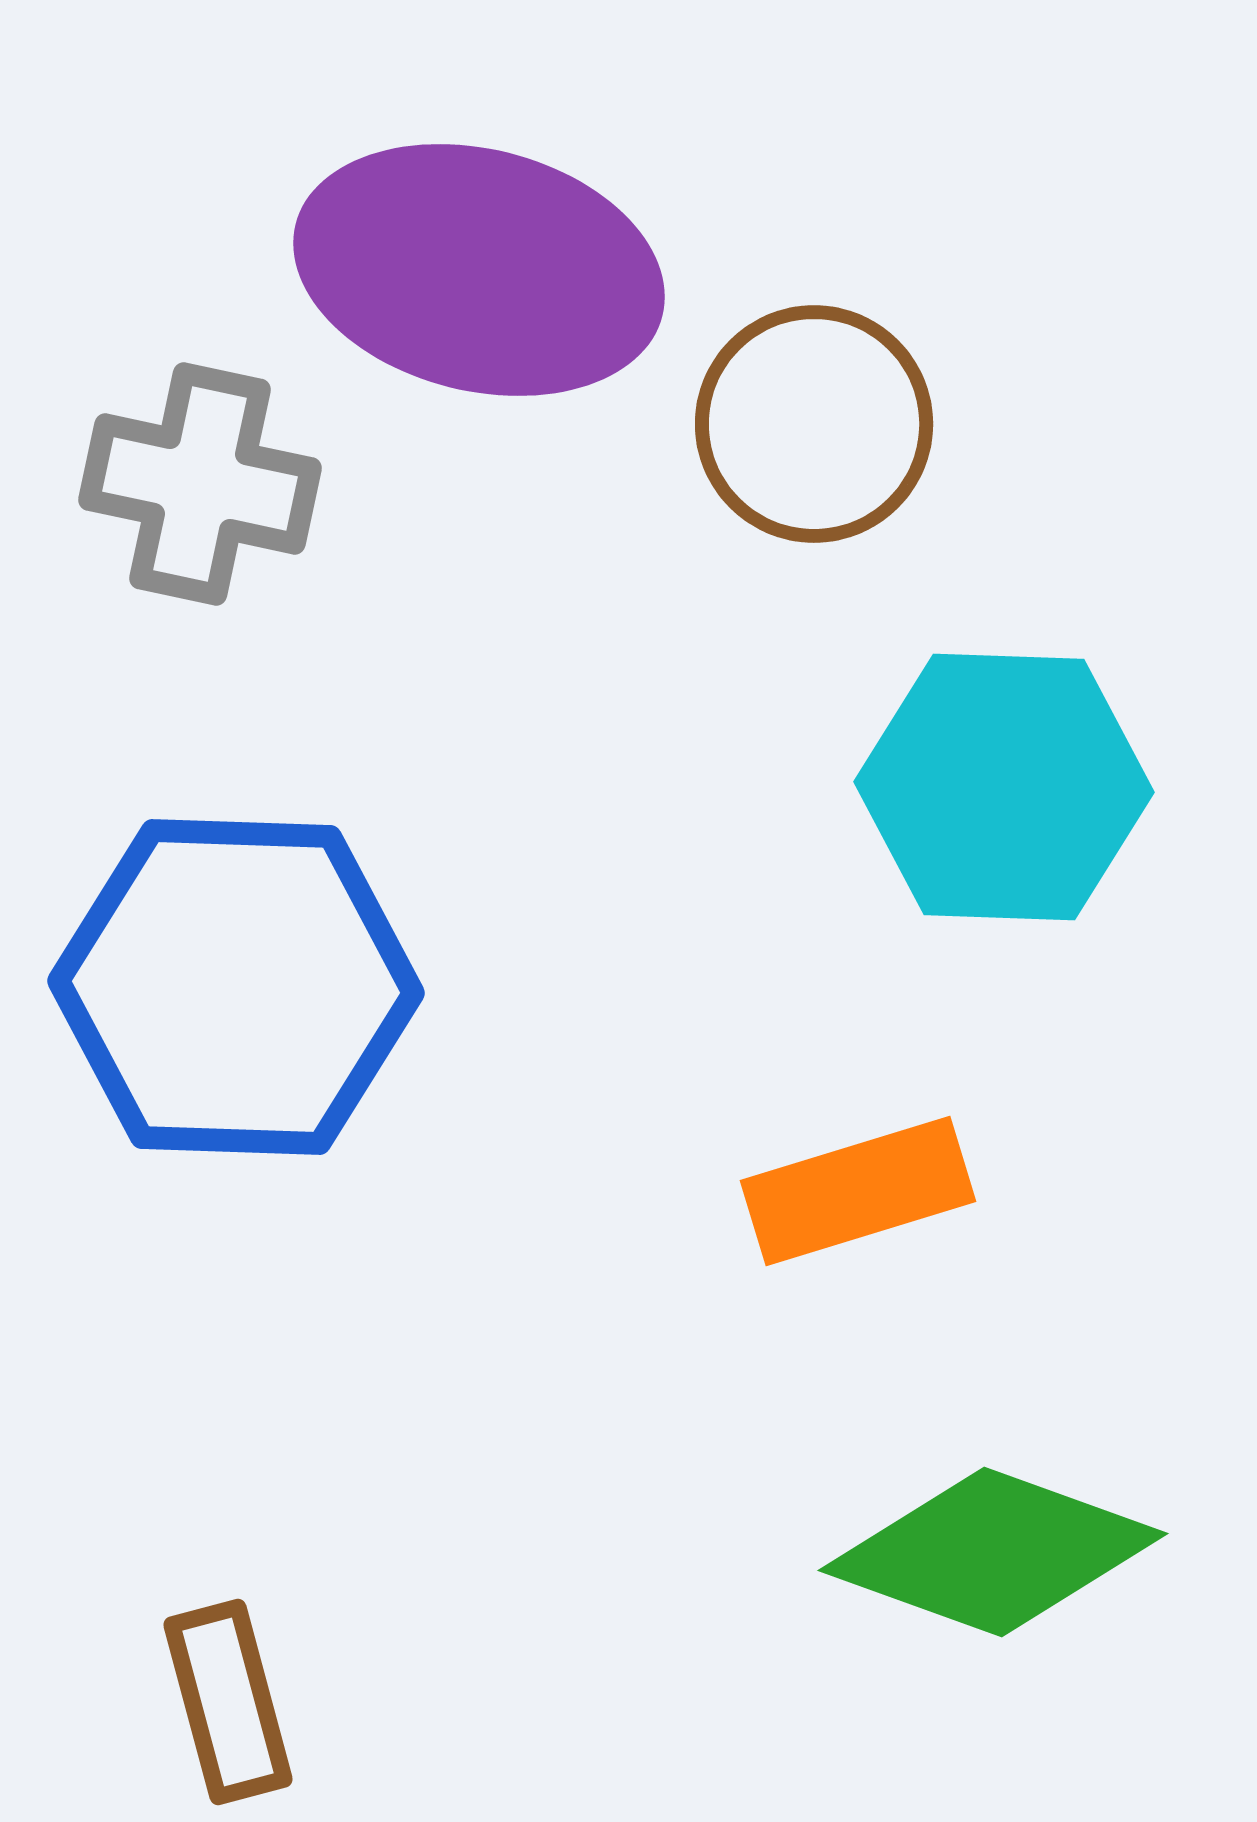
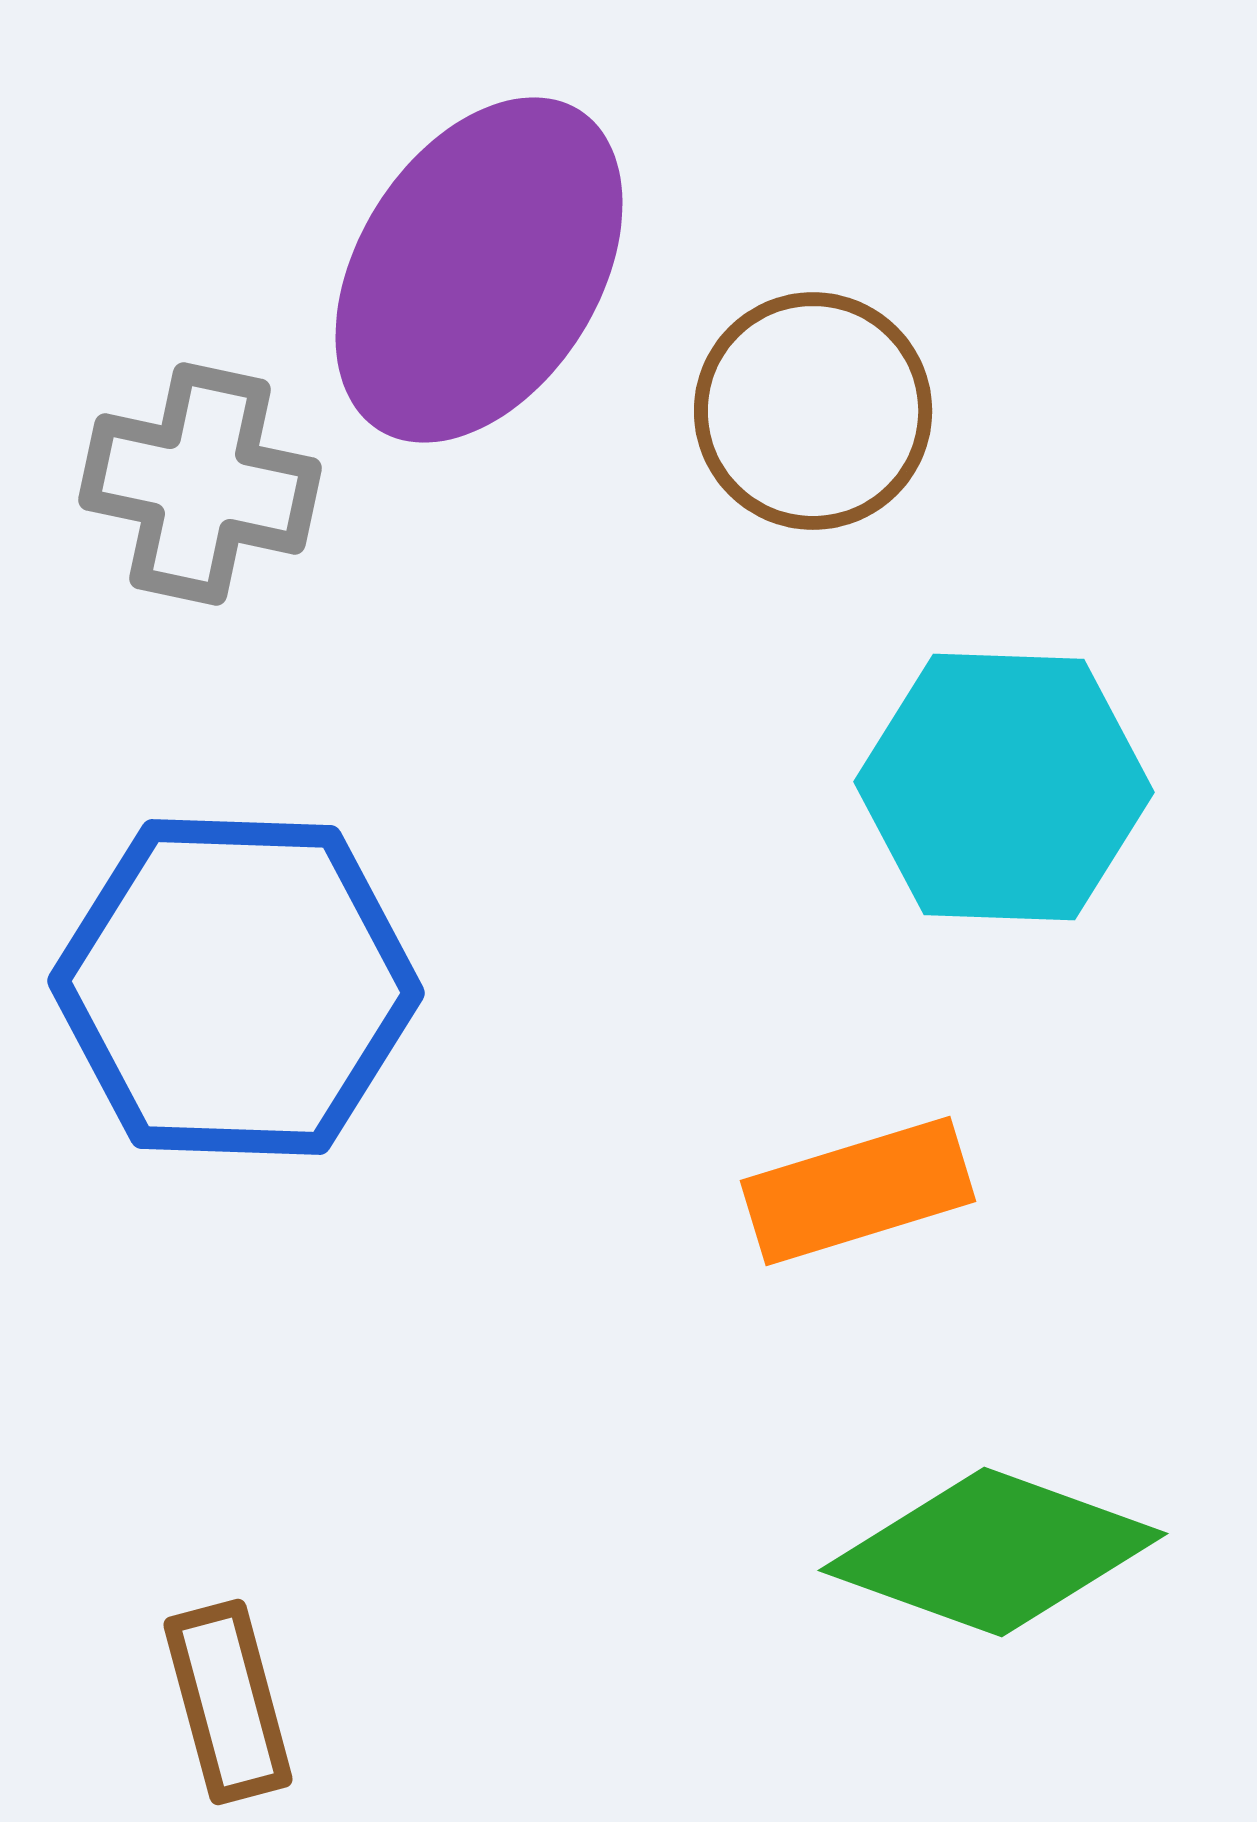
purple ellipse: rotated 72 degrees counterclockwise
brown circle: moved 1 px left, 13 px up
